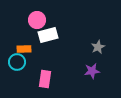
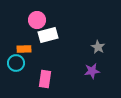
gray star: rotated 16 degrees counterclockwise
cyan circle: moved 1 px left, 1 px down
